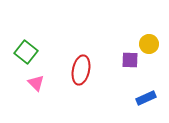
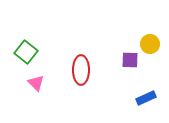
yellow circle: moved 1 px right
red ellipse: rotated 12 degrees counterclockwise
